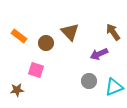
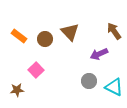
brown arrow: moved 1 px right, 1 px up
brown circle: moved 1 px left, 4 px up
pink square: rotated 28 degrees clockwise
cyan triangle: rotated 48 degrees clockwise
